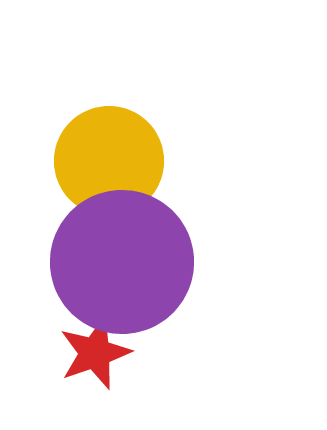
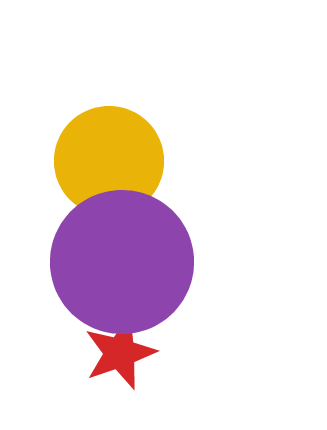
red star: moved 25 px right
